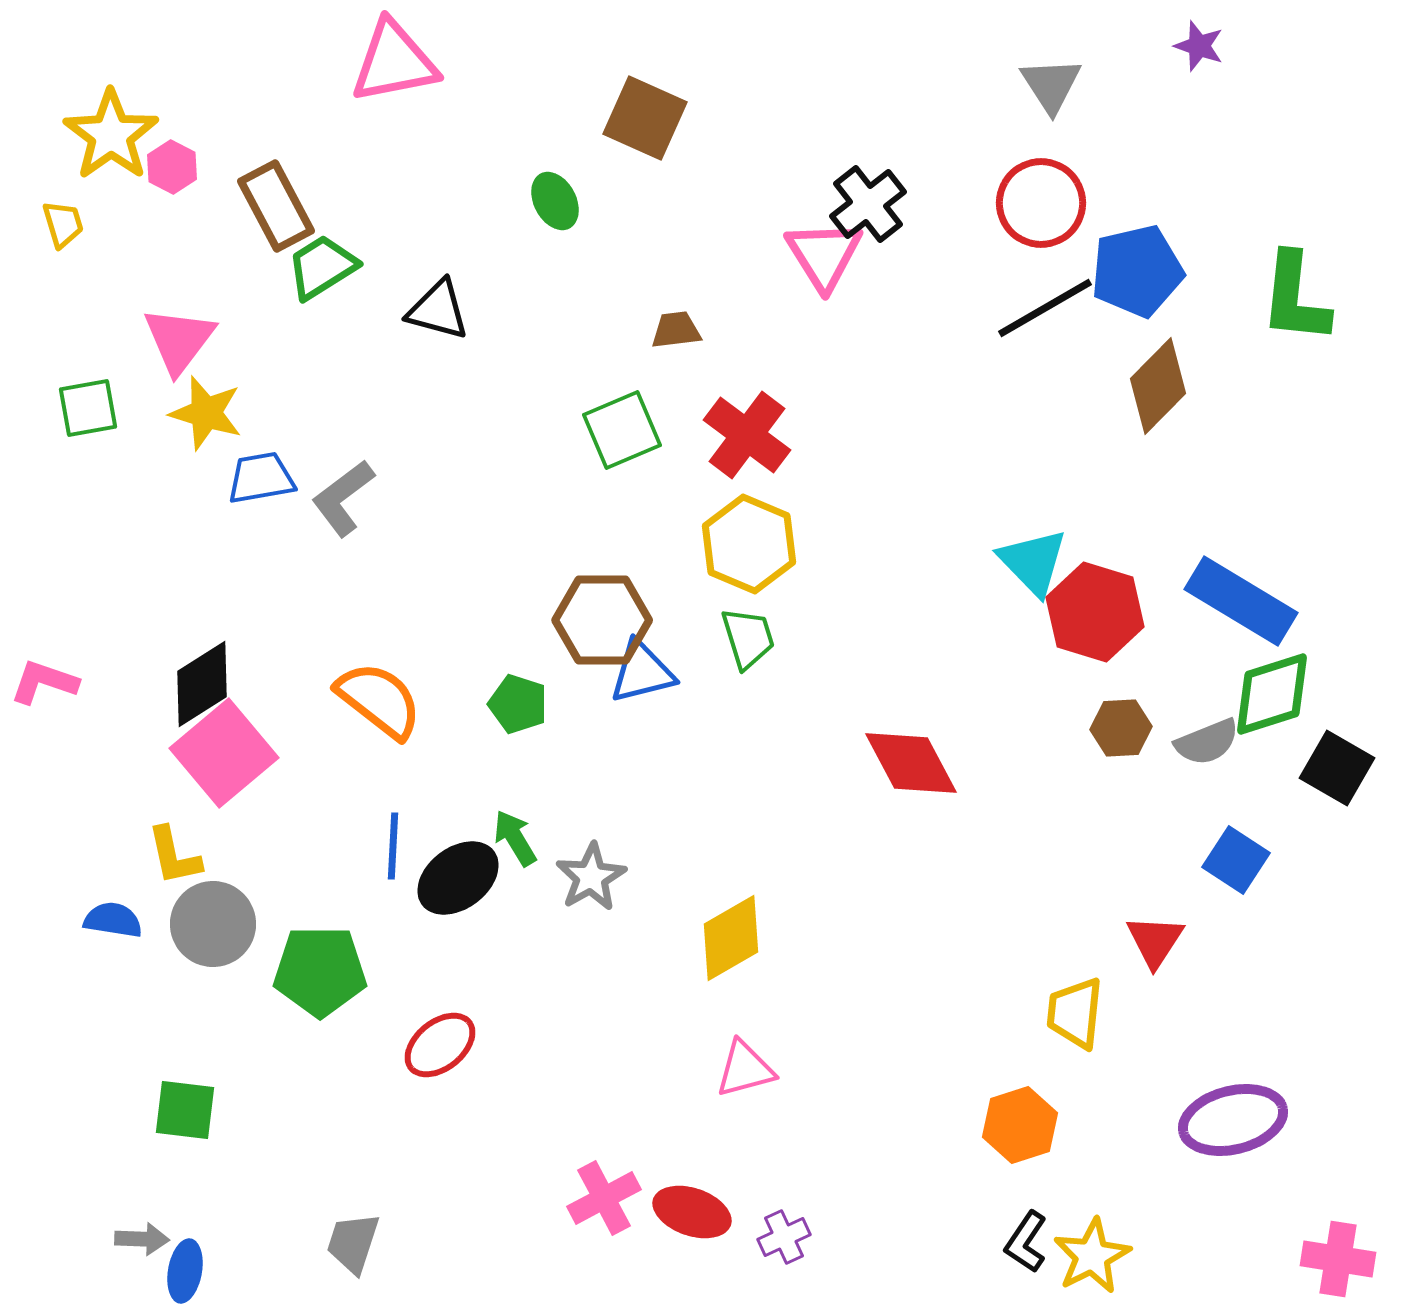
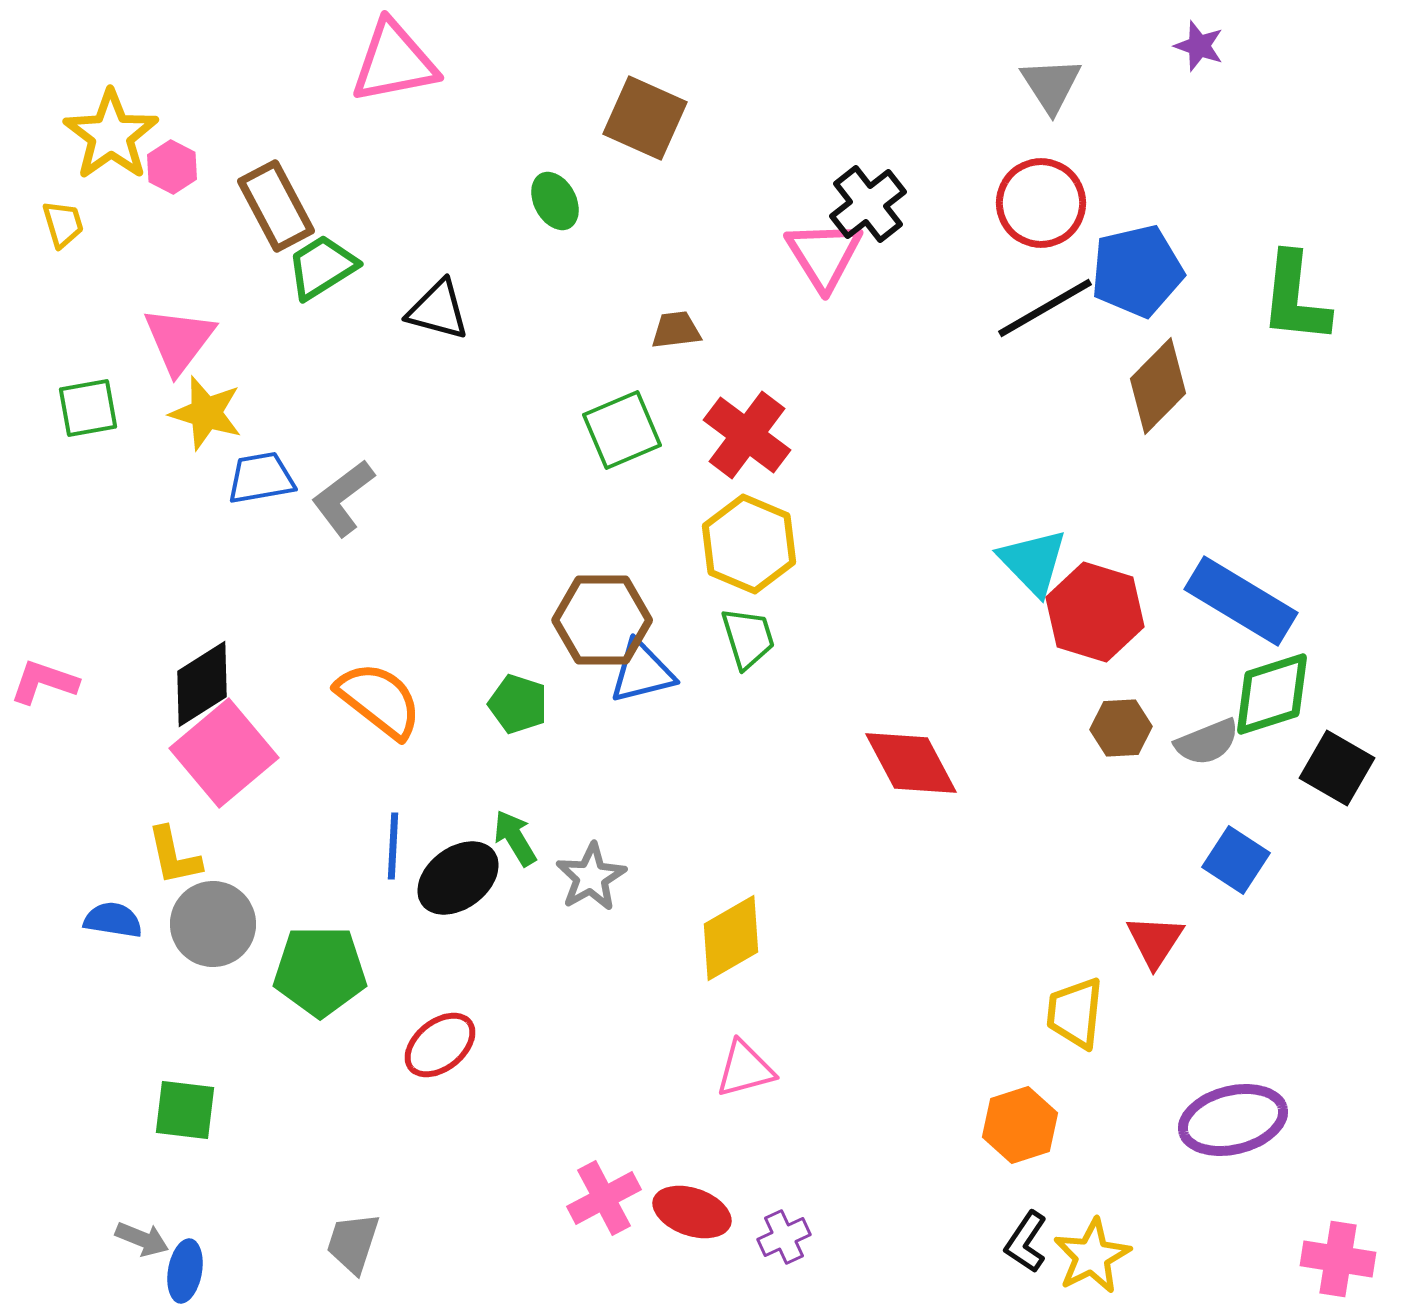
gray arrow at (142, 1239): rotated 20 degrees clockwise
